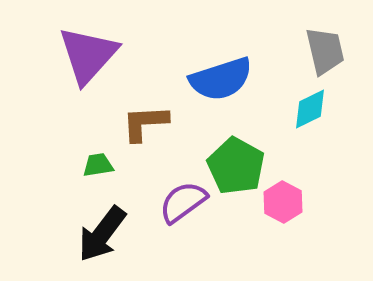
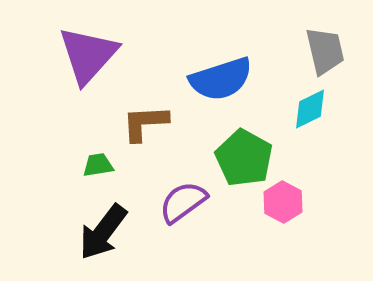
green pentagon: moved 8 px right, 8 px up
black arrow: moved 1 px right, 2 px up
